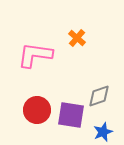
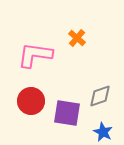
gray diamond: moved 1 px right
red circle: moved 6 px left, 9 px up
purple square: moved 4 px left, 2 px up
blue star: rotated 24 degrees counterclockwise
